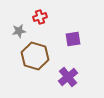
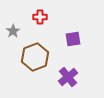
red cross: rotated 16 degrees clockwise
gray star: moved 6 px left; rotated 24 degrees counterclockwise
brown hexagon: moved 1 px down; rotated 24 degrees clockwise
